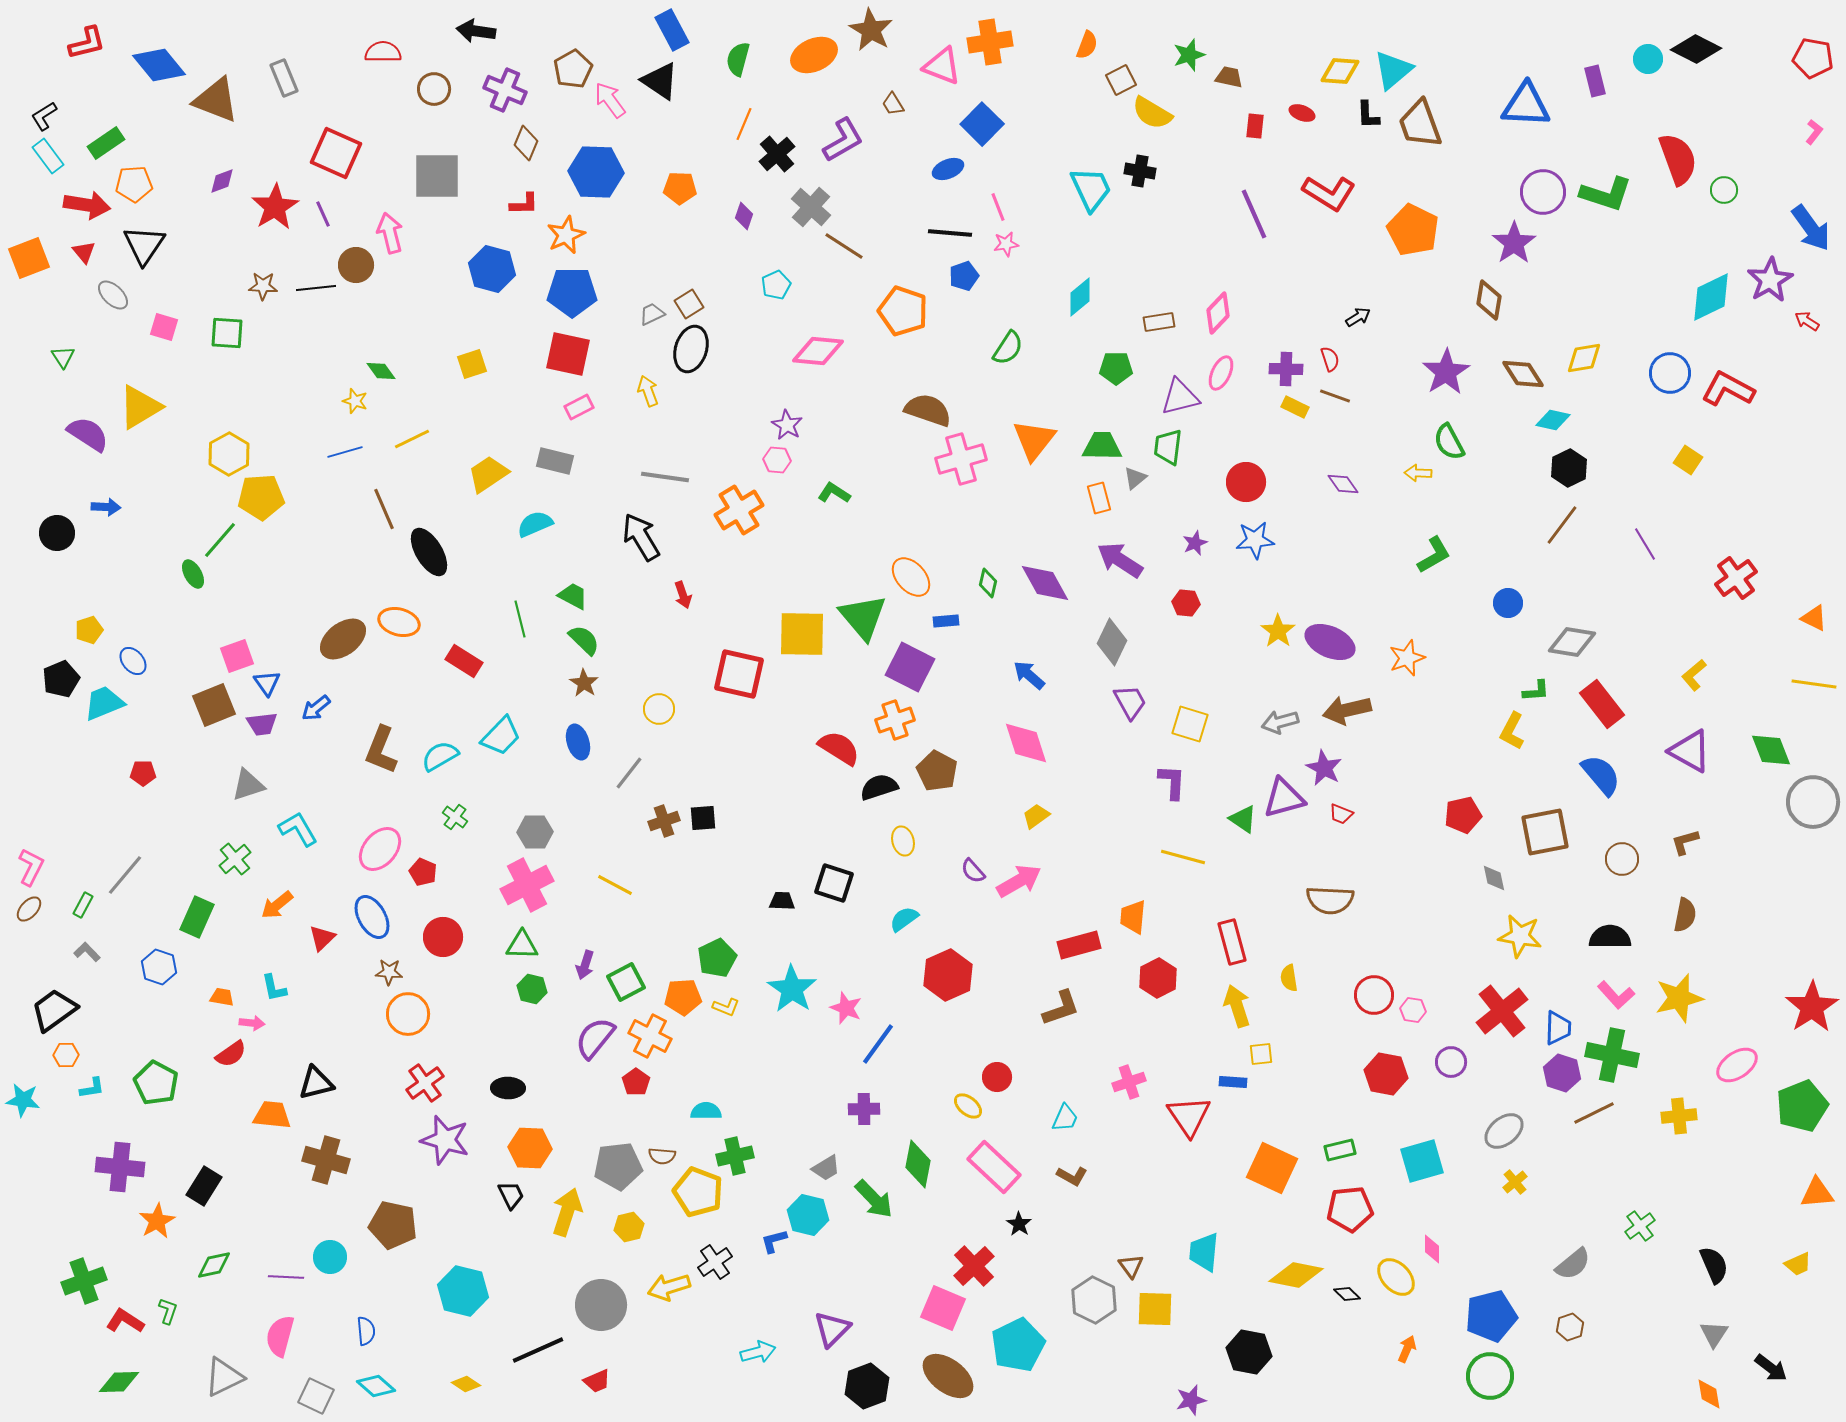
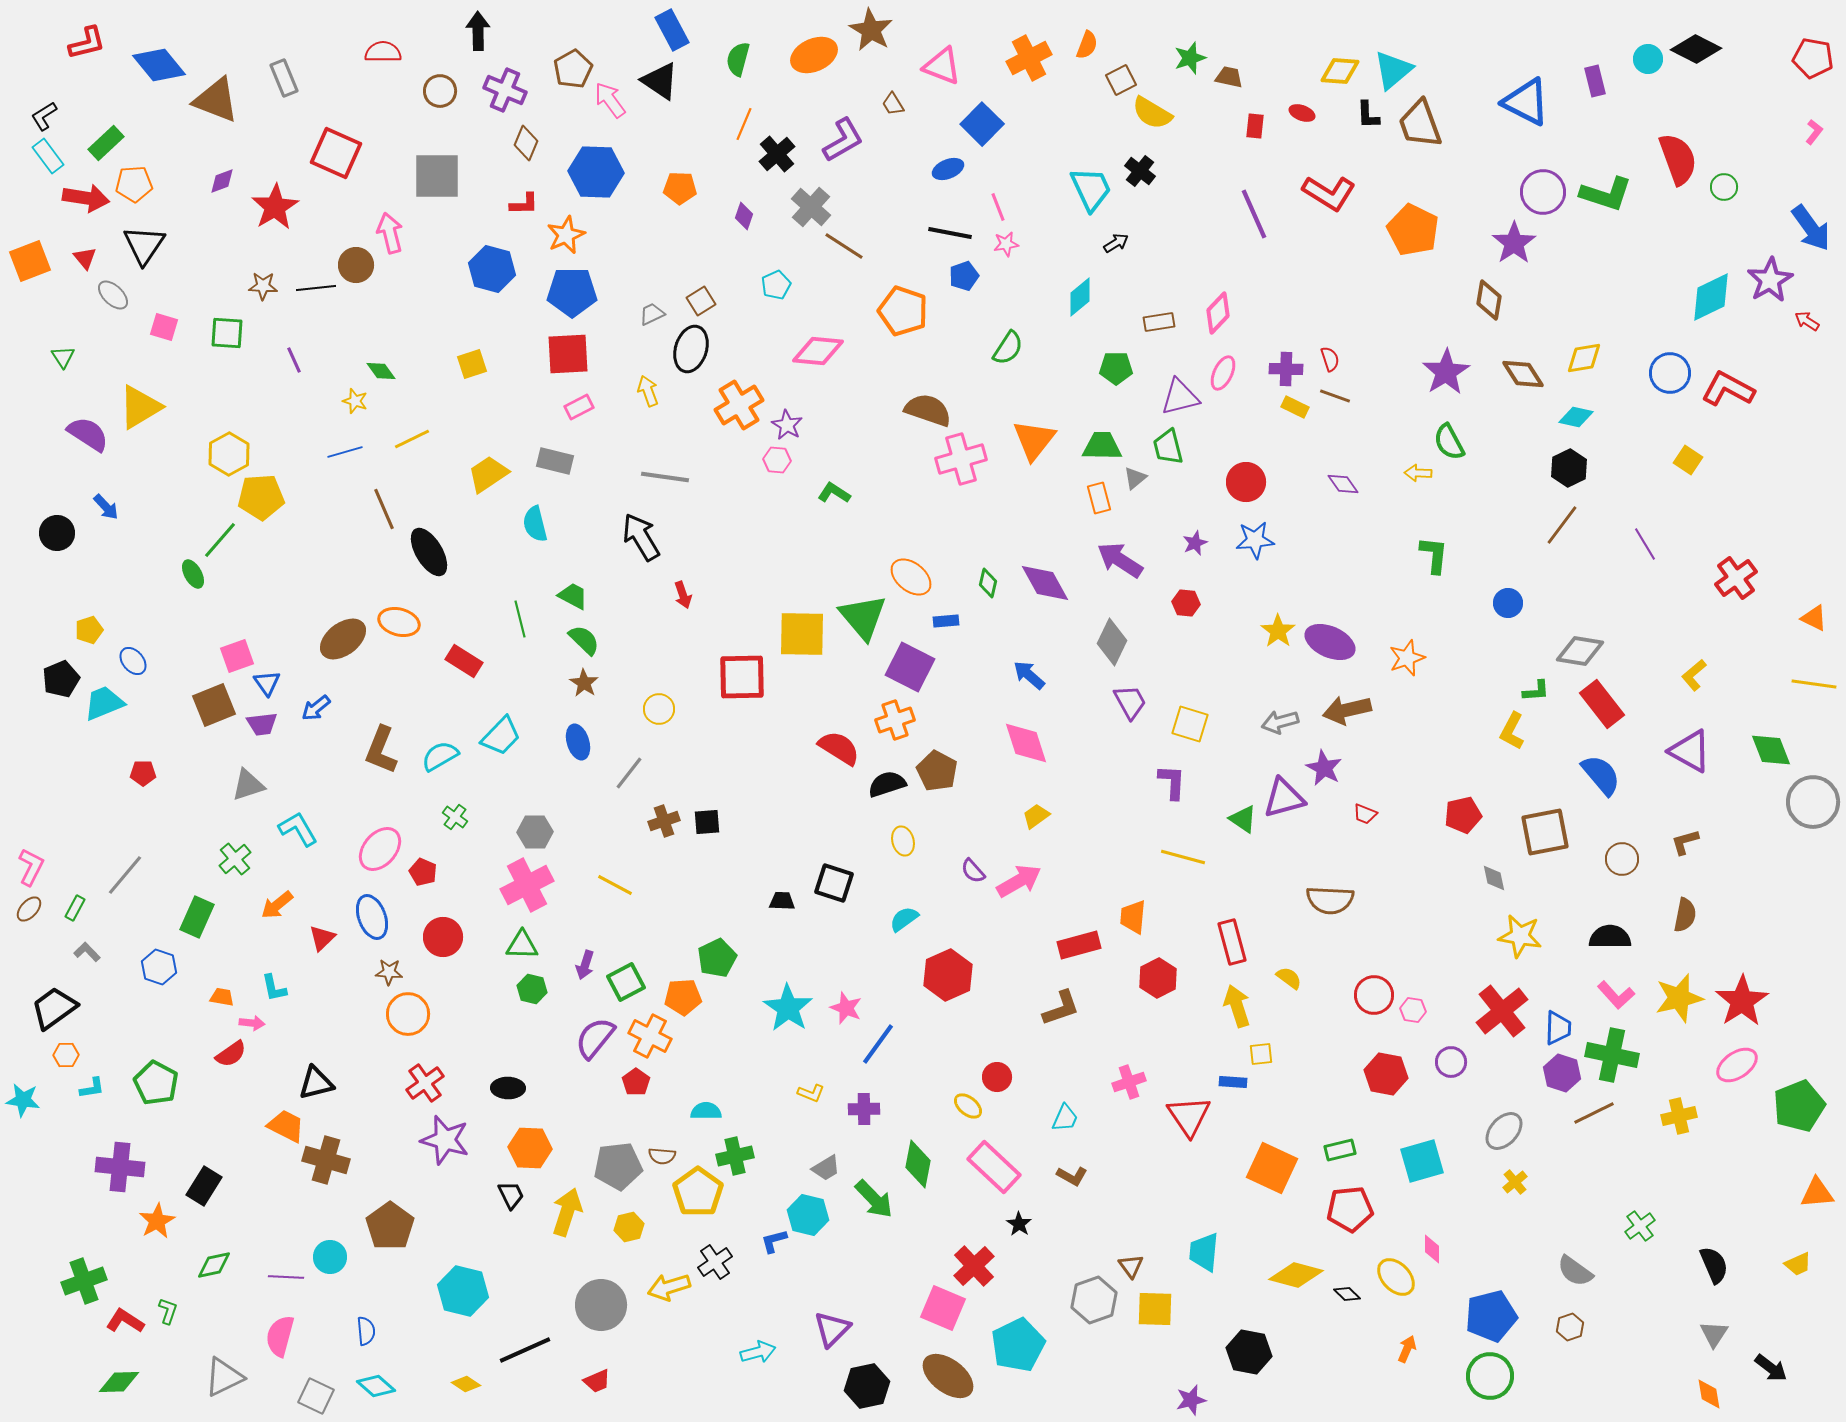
black arrow at (476, 31): moved 2 px right; rotated 81 degrees clockwise
orange cross at (990, 42): moved 39 px right, 16 px down; rotated 18 degrees counterclockwise
green star at (1189, 55): moved 1 px right, 3 px down
brown circle at (434, 89): moved 6 px right, 2 px down
blue triangle at (1526, 105): moved 3 px up; rotated 24 degrees clockwise
green rectangle at (106, 143): rotated 9 degrees counterclockwise
black cross at (1140, 171): rotated 28 degrees clockwise
green circle at (1724, 190): moved 3 px up
red arrow at (87, 205): moved 1 px left, 7 px up
purple line at (323, 214): moved 29 px left, 146 px down
black line at (950, 233): rotated 6 degrees clockwise
red triangle at (84, 252): moved 1 px right, 6 px down
orange square at (29, 258): moved 1 px right, 3 px down
brown square at (689, 304): moved 12 px right, 3 px up
black arrow at (1358, 317): moved 242 px left, 74 px up
red square at (568, 354): rotated 15 degrees counterclockwise
pink ellipse at (1221, 373): moved 2 px right
cyan diamond at (1553, 420): moved 23 px right, 3 px up
green trapezoid at (1168, 447): rotated 21 degrees counterclockwise
blue arrow at (106, 507): rotated 44 degrees clockwise
orange cross at (739, 510): moved 105 px up
cyan semicircle at (535, 524): rotated 81 degrees counterclockwise
green L-shape at (1434, 555): rotated 54 degrees counterclockwise
orange ellipse at (911, 577): rotated 9 degrees counterclockwise
gray diamond at (1572, 642): moved 8 px right, 9 px down
red square at (739, 674): moved 3 px right, 3 px down; rotated 14 degrees counterclockwise
black semicircle at (879, 787): moved 8 px right, 3 px up
red trapezoid at (1341, 814): moved 24 px right
black square at (703, 818): moved 4 px right, 4 px down
green rectangle at (83, 905): moved 8 px left, 3 px down
blue ellipse at (372, 917): rotated 9 degrees clockwise
yellow semicircle at (1289, 978): rotated 136 degrees clockwise
cyan star at (792, 989): moved 4 px left, 19 px down
yellow L-shape at (726, 1007): moved 85 px right, 86 px down
red star at (1812, 1007): moved 70 px left, 6 px up
black trapezoid at (54, 1010): moved 2 px up
green pentagon at (1802, 1106): moved 3 px left
orange trapezoid at (272, 1115): moved 14 px right, 11 px down; rotated 21 degrees clockwise
yellow cross at (1679, 1116): rotated 8 degrees counterclockwise
gray ellipse at (1504, 1131): rotated 9 degrees counterclockwise
yellow pentagon at (698, 1192): rotated 15 degrees clockwise
brown pentagon at (393, 1225): moved 3 px left, 1 px down; rotated 24 degrees clockwise
gray semicircle at (1573, 1264): moved 2 px right, 7 px down; rotated 75 degrees clockwise
yellow diamond at (1296, 1275): rotated 4 degrees clockwise
gray hexagon at (1094, 1300): rotated 15 degrees clockwise
black line at (538, 1350): moved 13 px left
black hexagon at (867, 1386): rotated 9 degrees clockwise
